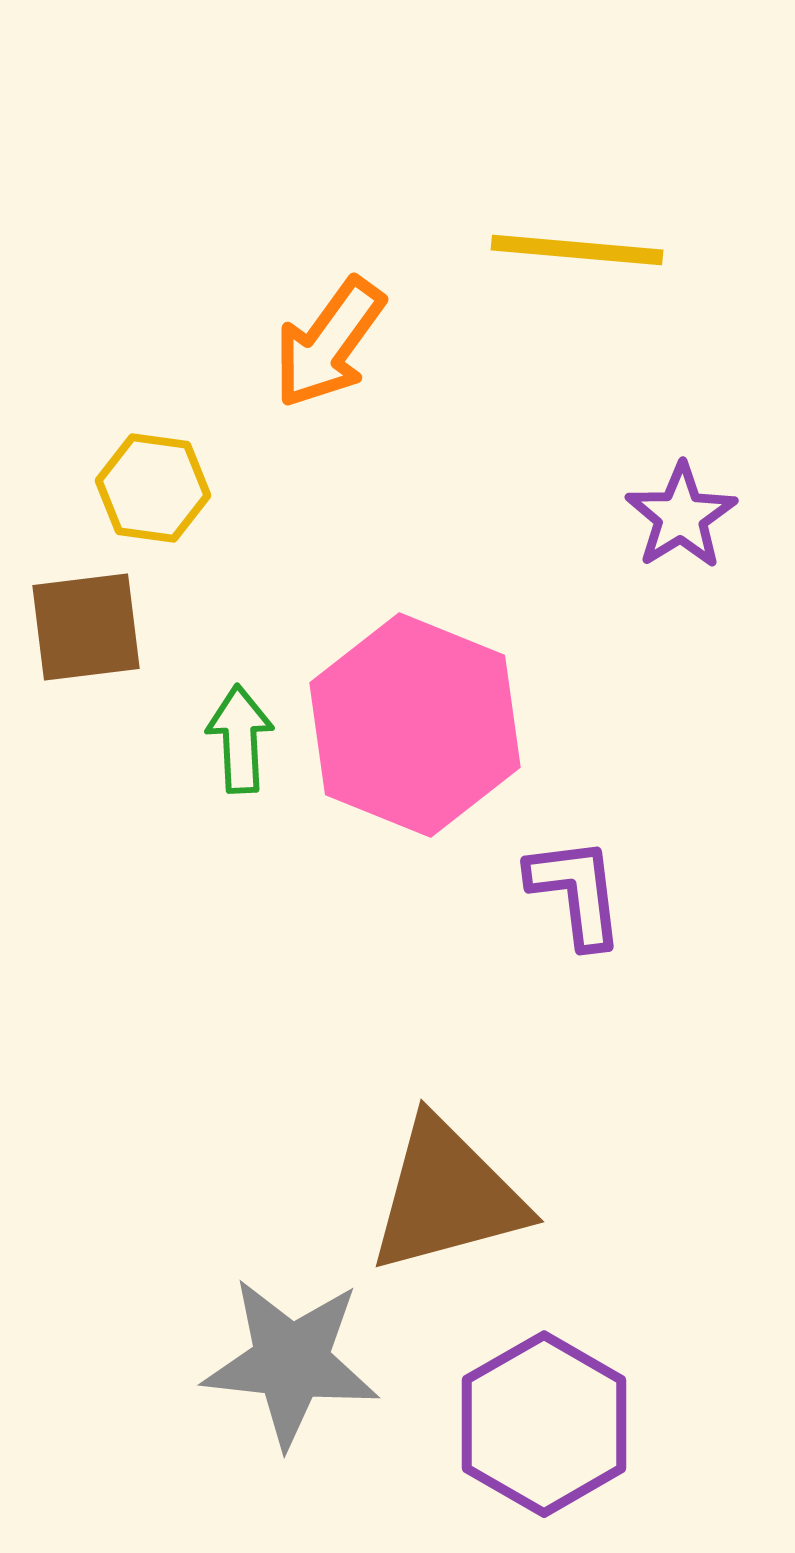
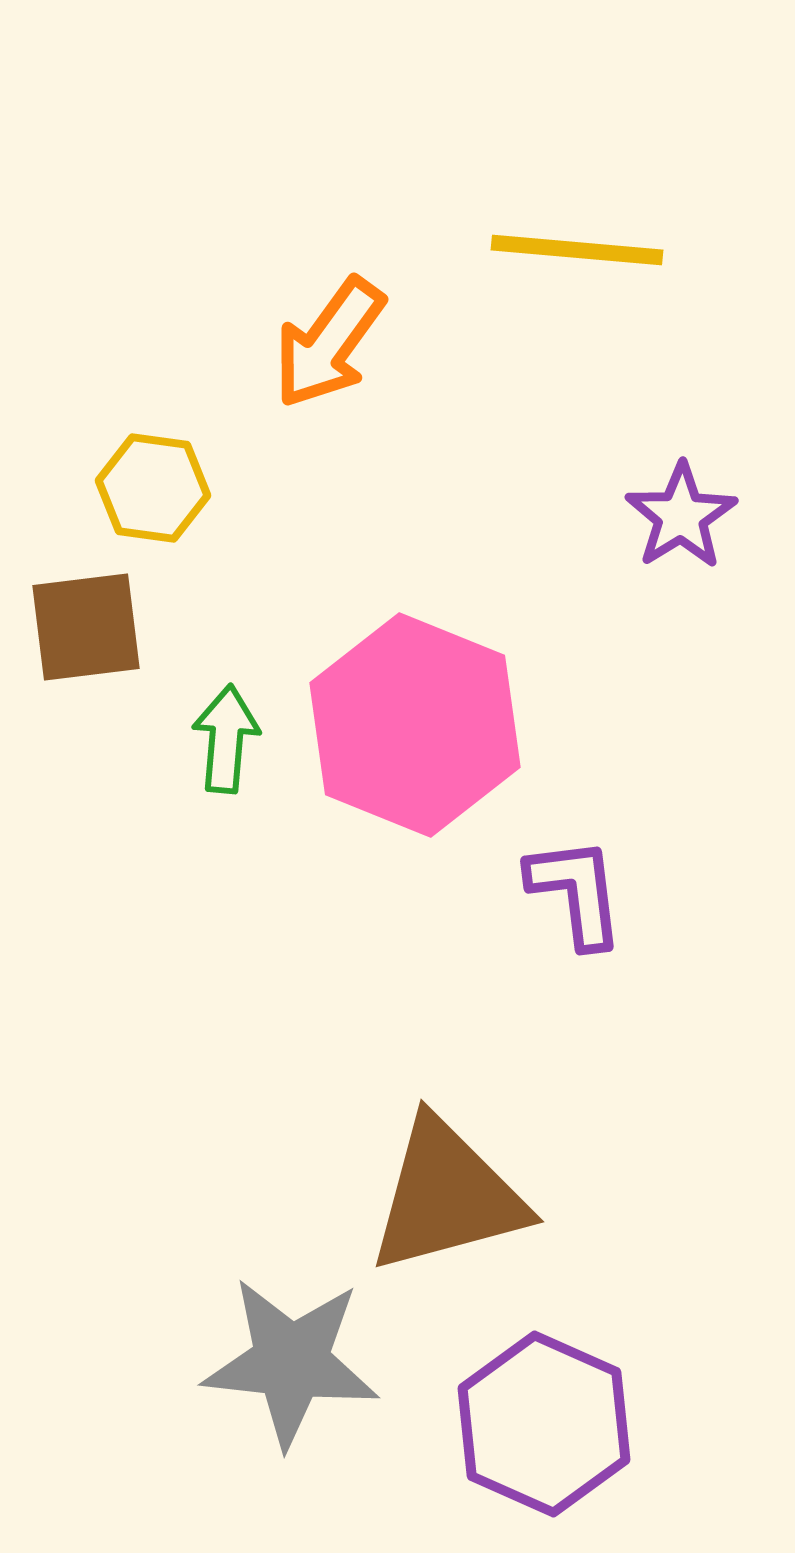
green arrow: moved 14 px left; rotated 8 degrees clockwise
purple hexagon: rotated 6 degrees counterclockwise
